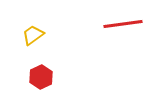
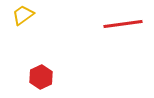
yellow trapezoid: moved 10 px left, 20 px up
